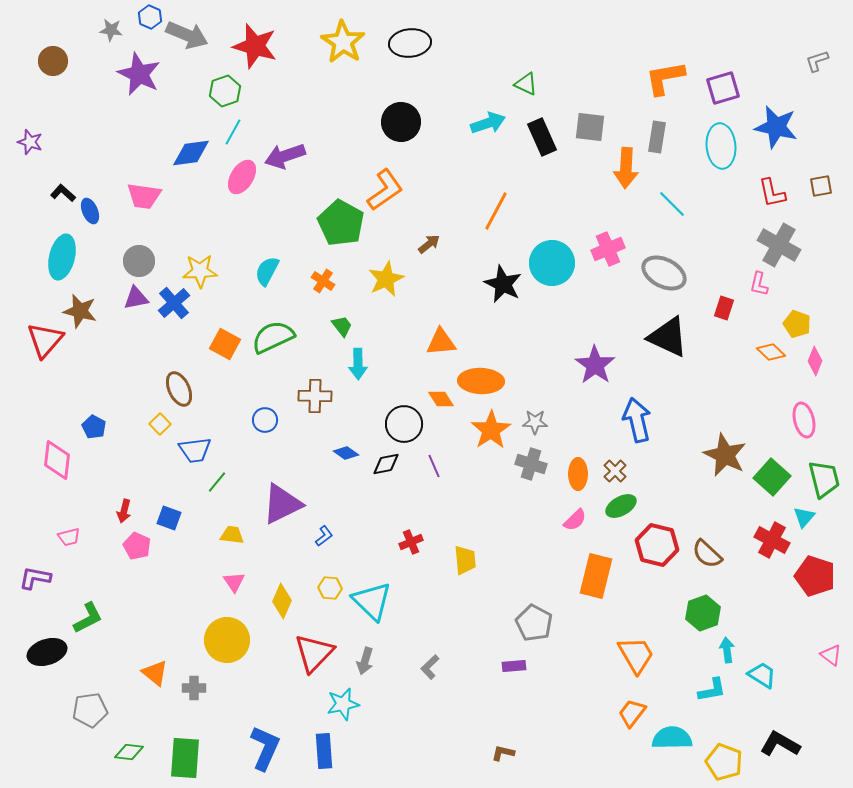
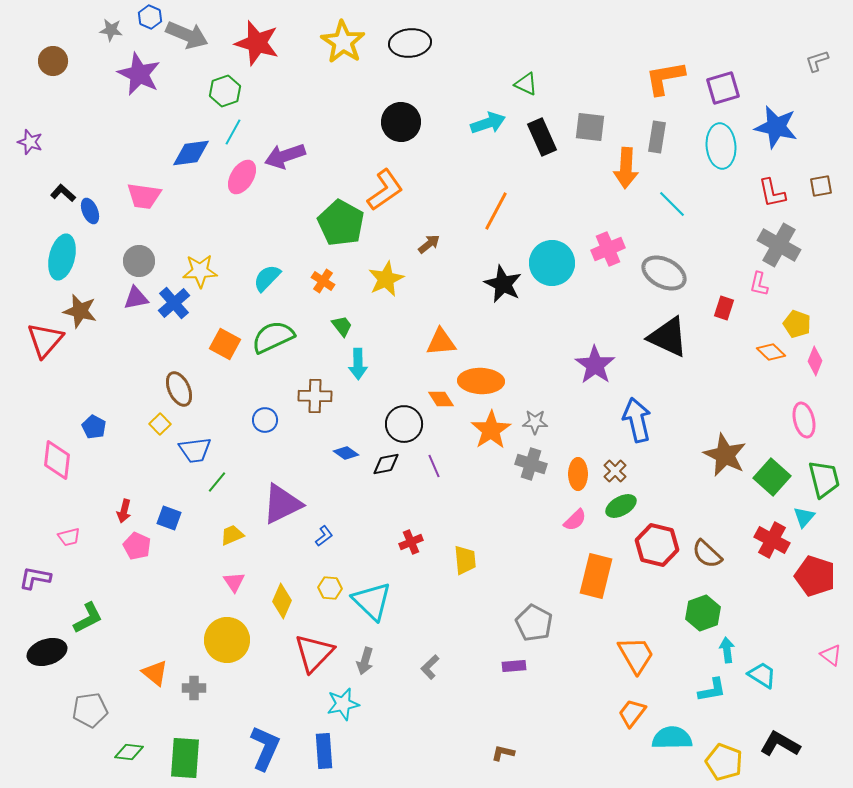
red star at (255, 46): moved 2 px right, 3 px up
cyan semicircle at (267, 271): moved 7 px down; rotated 16 degrees clockwise
yellow trapezoid at (232, 535): rotated 30 degrees counterclockwise
